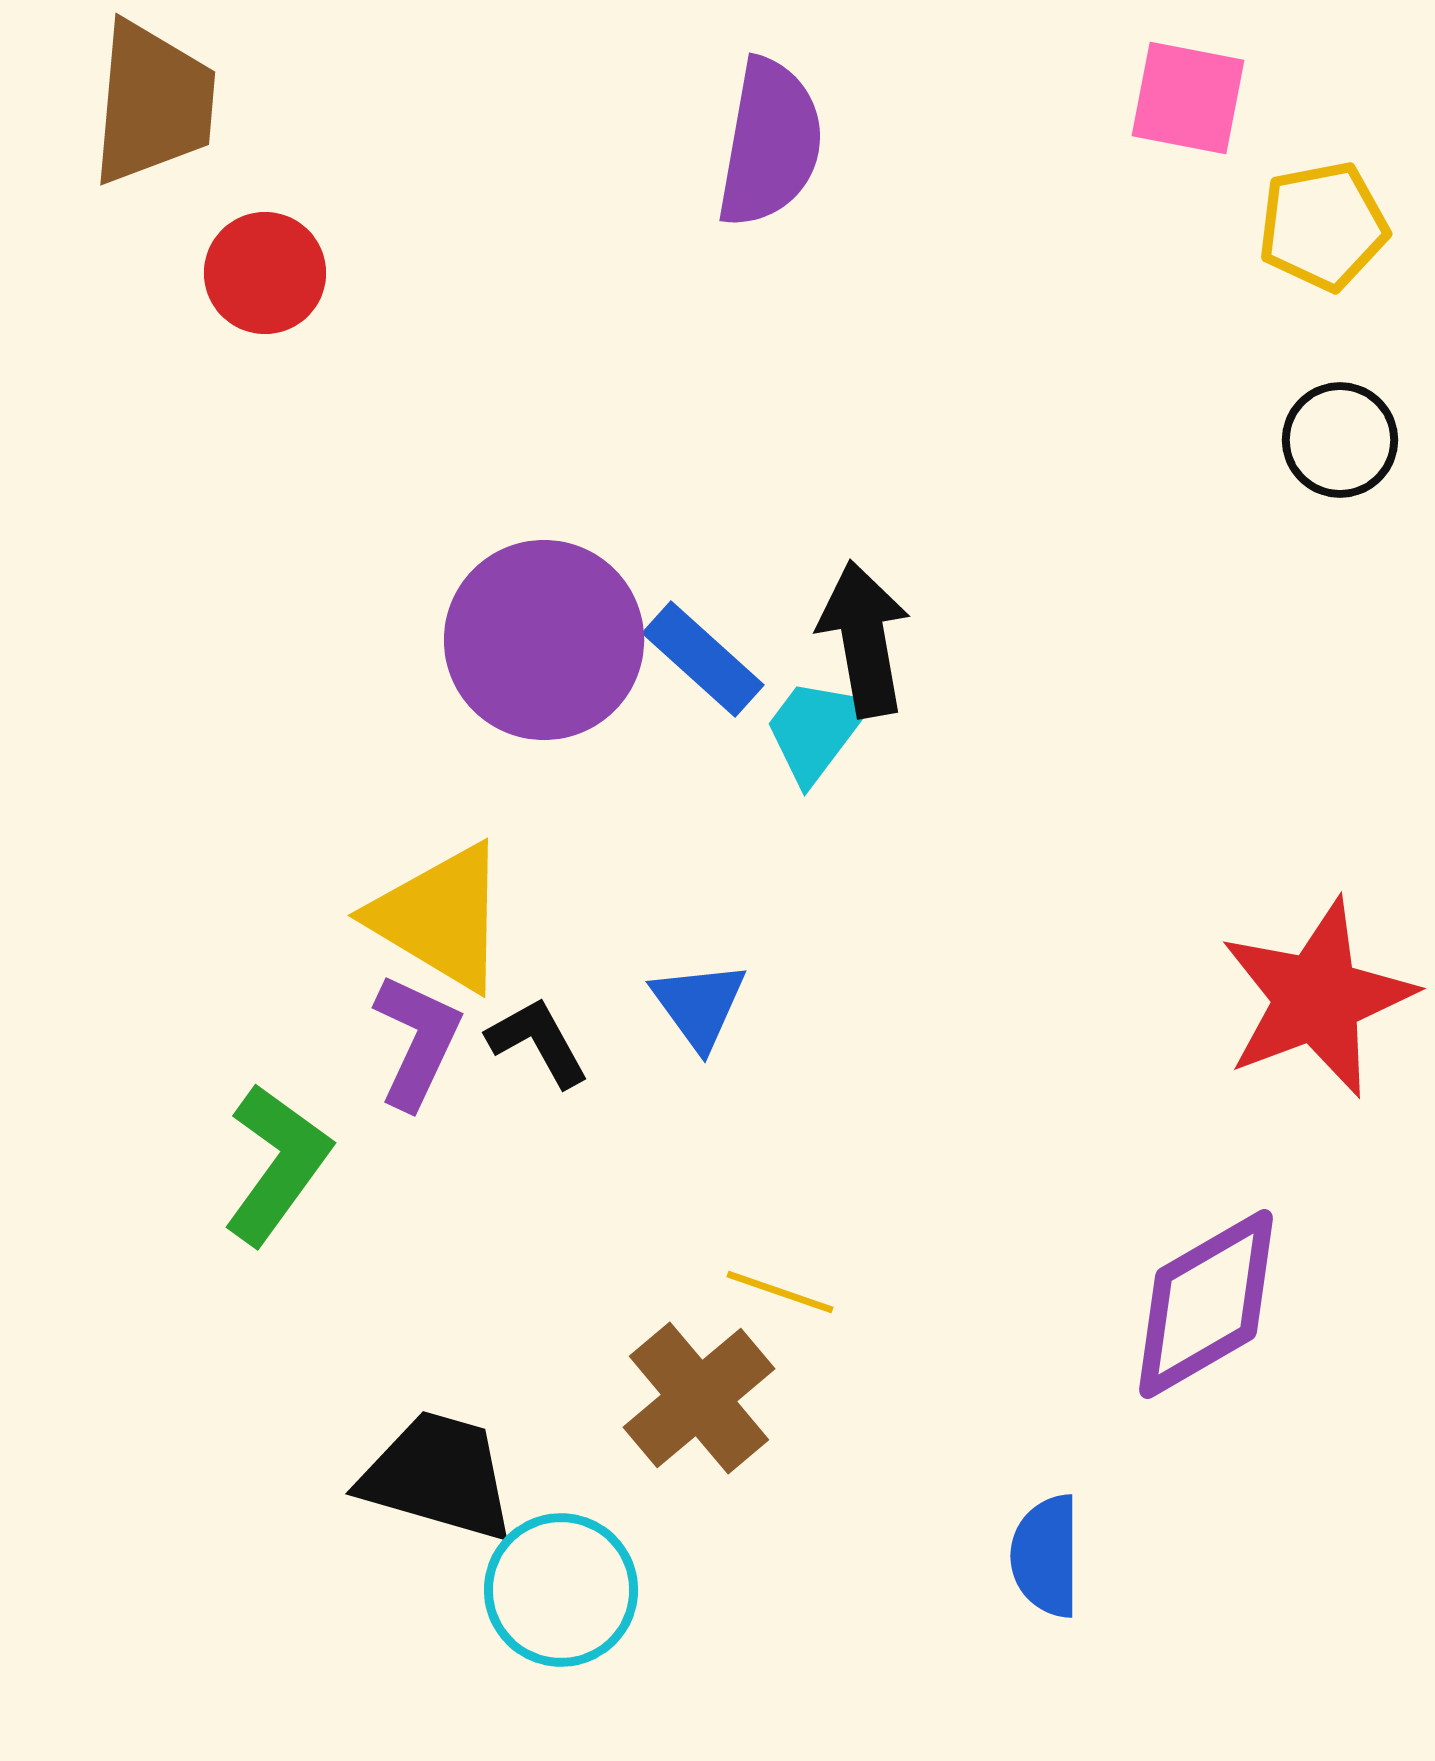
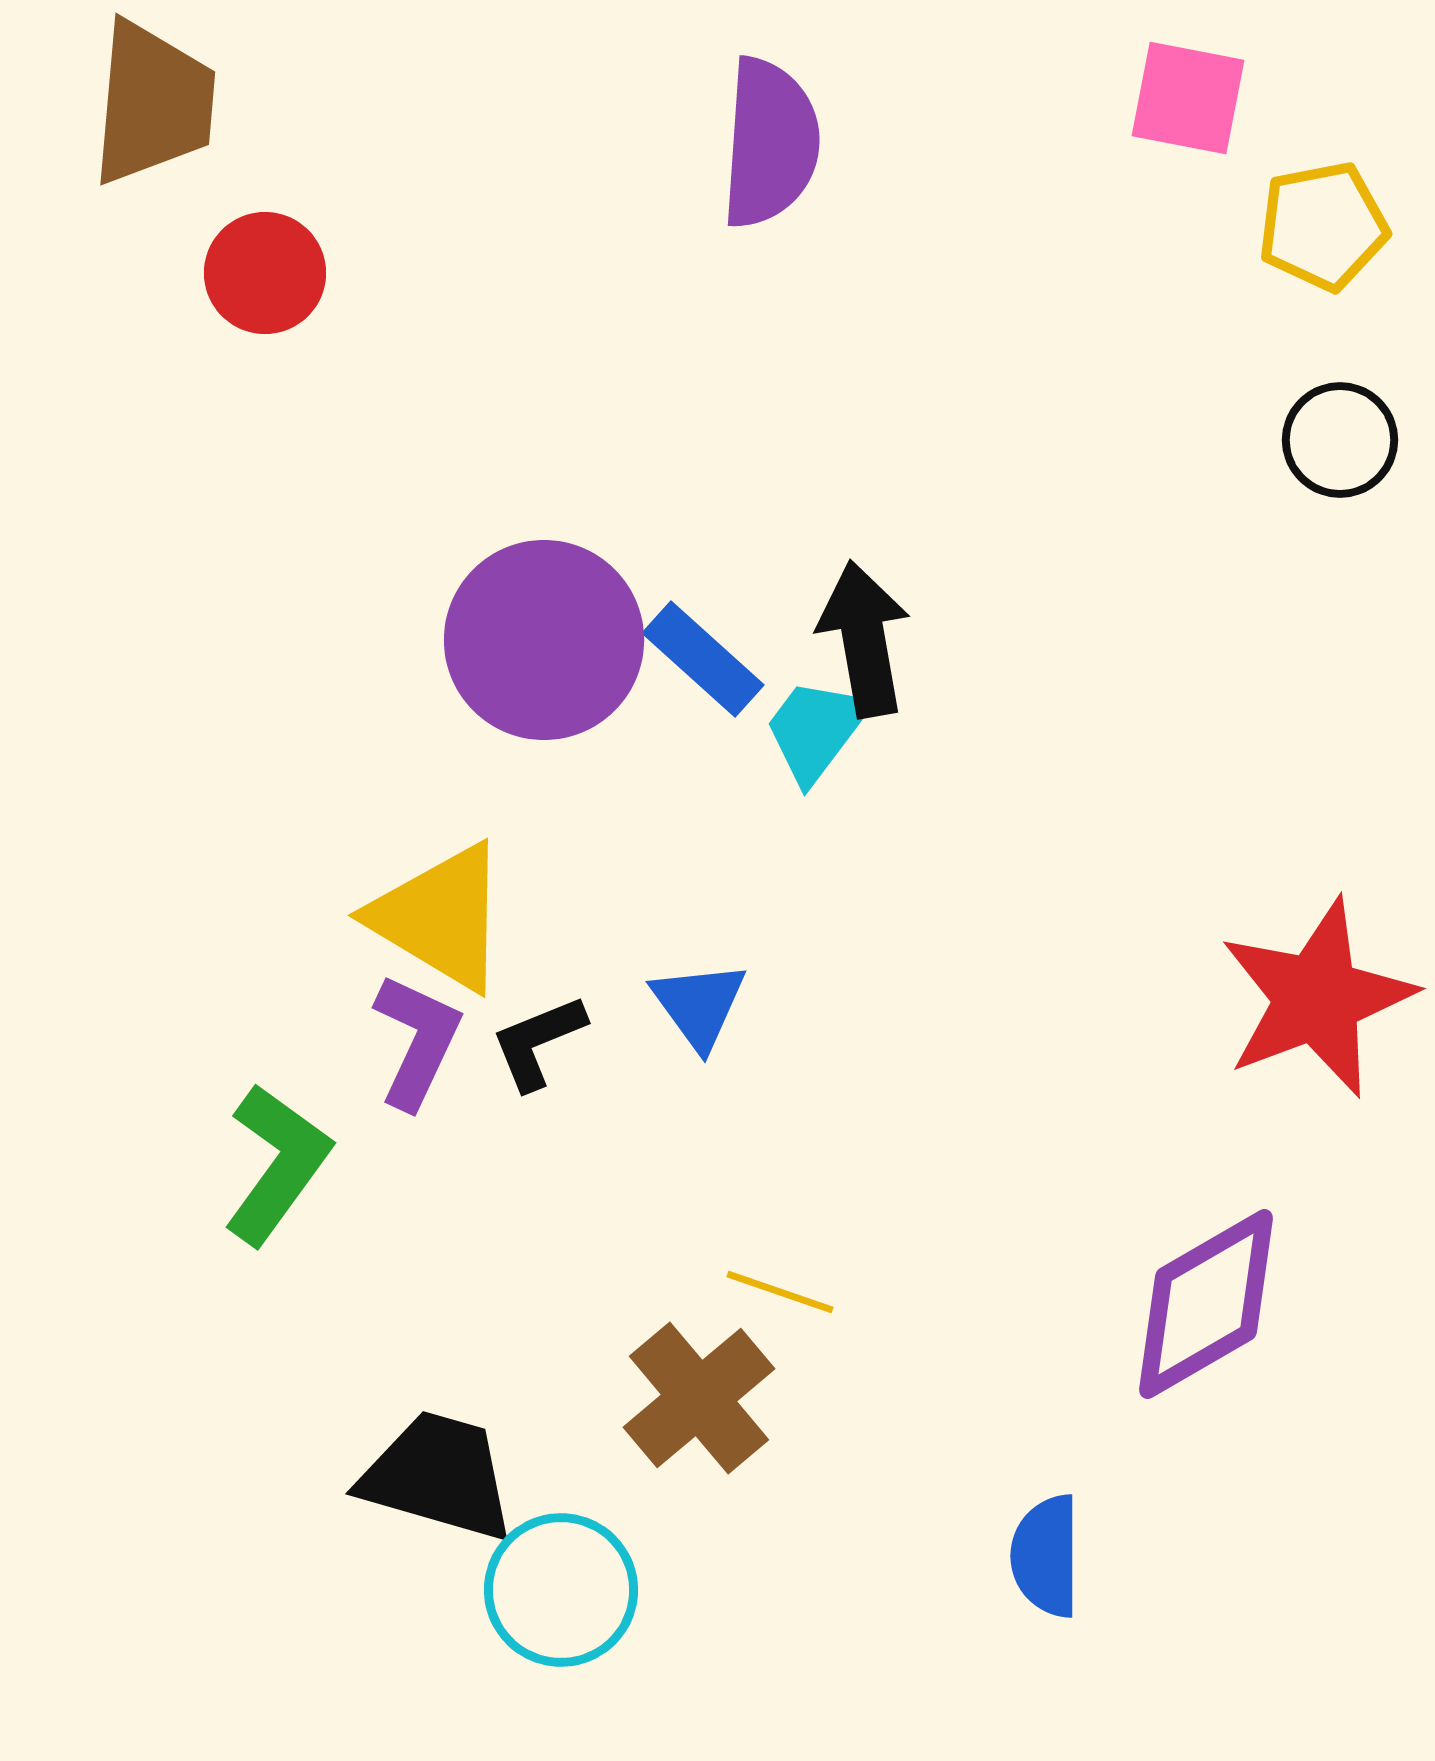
purple semicircle: rotated 6 degrees counterclockwise
black L-shape: rotated 83 degrees counterclockwise
